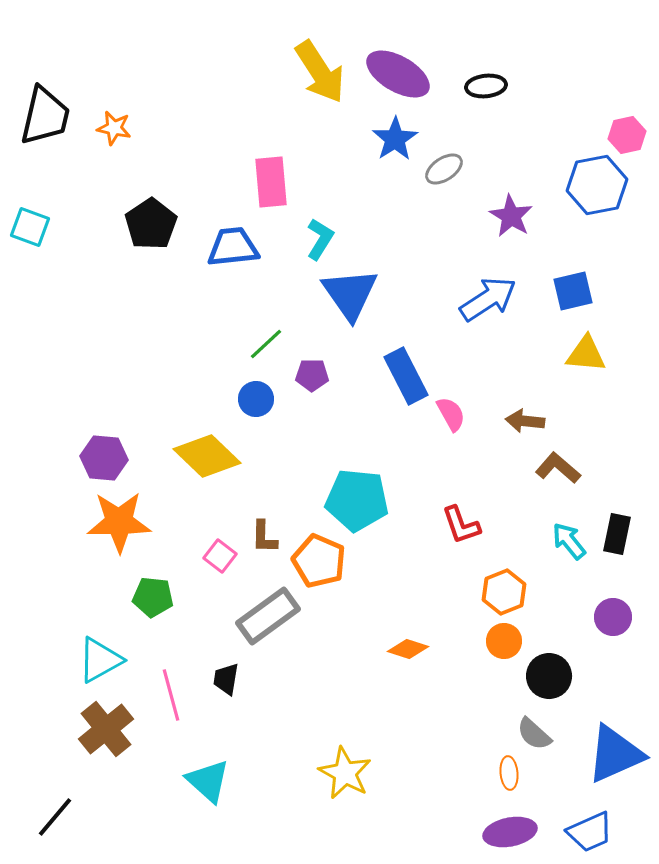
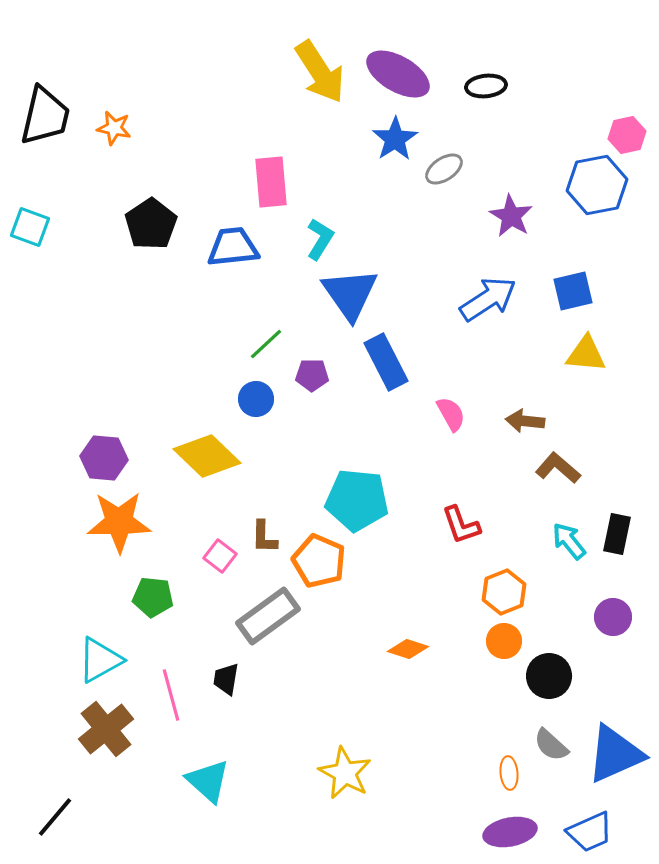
blue rectangle at (406, 376): moved 20 px left, 14 px up
gray semicircle at (534, 734): moved 17 px right, 11 px down
